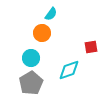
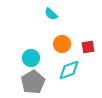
cyan semicircle: rotated 96 degrees clockwise
orange circle: moved 20 px right, 11 px down
red square: moved 3 px left
gray pentagon: moved 2 px right, 1 px up
